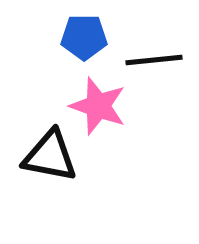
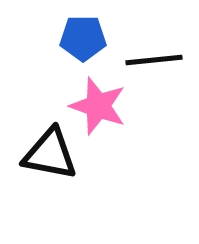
blue pentagon: moved 1 px left, 1 px down
black triangle: moved 2 px up
